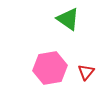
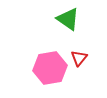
red triangle: moved 7 px left, 14 px up
